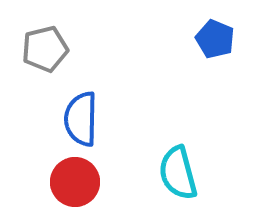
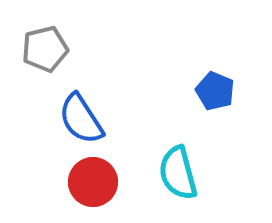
blue pentagon: moved 52 px down
blue semicircle: rotated 34 degrees counterclockwise
red circle: moved 18 px right
